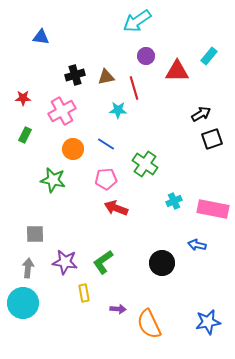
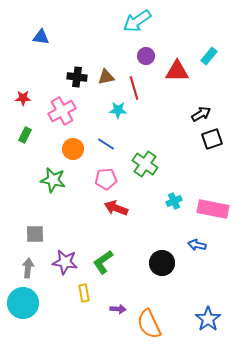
black cross: moved 2 px right, 2 px down; rotated 24 degrees clockwise
blue star: moved 3 px up; rotated 25 degrees counterclockwise
